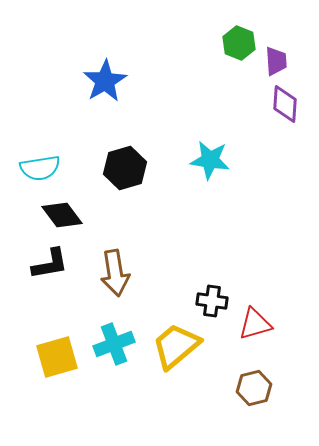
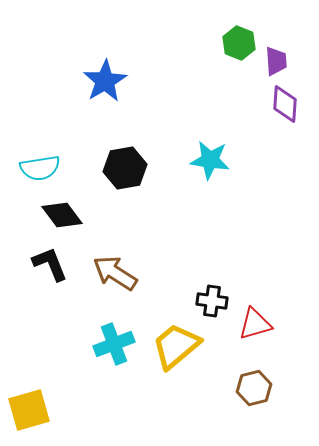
black hexagon: rotated 6 degrees clockwise
black L-shape: rotated 102 degrees counterclockwise
brown arrow: rotated 132 degrees clockwise
yellow square: moved 28 px left, 53 px down
